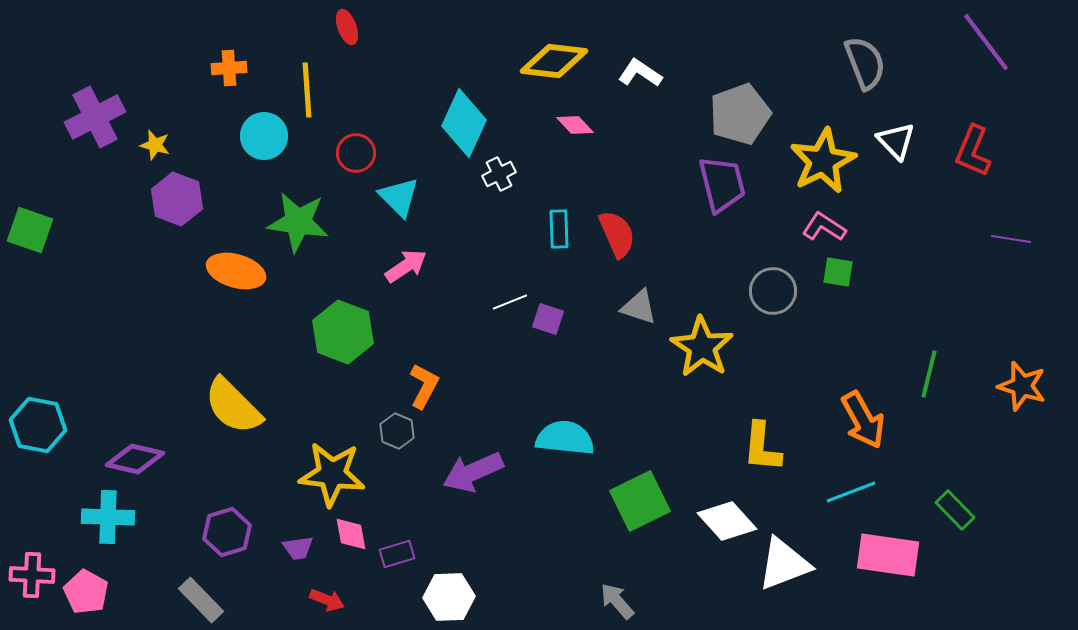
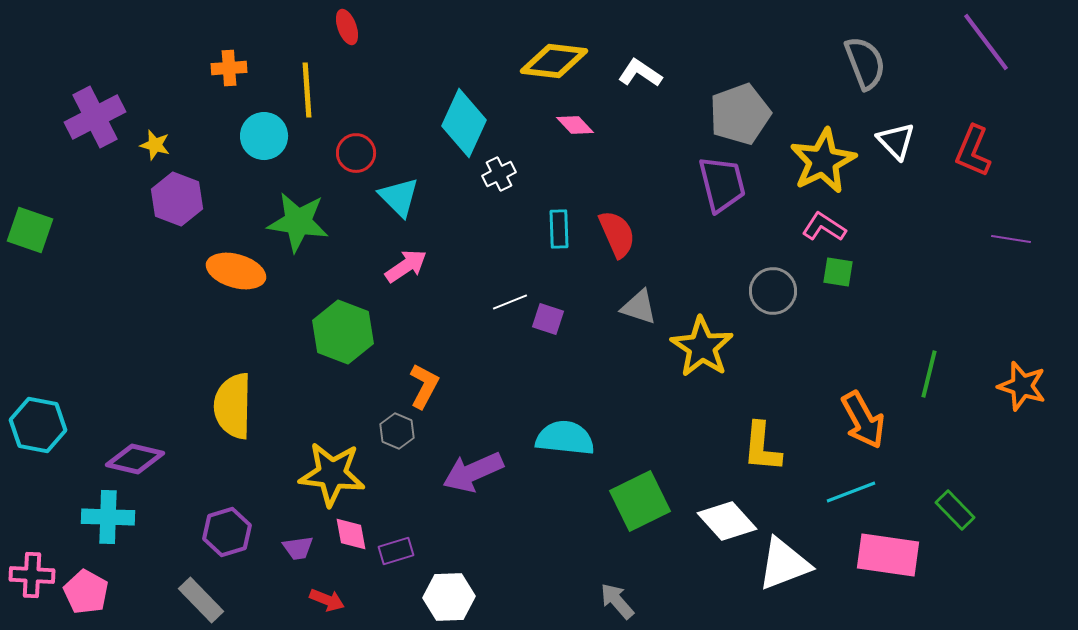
yellow semicircle at (233, 406): rotated 46 degrees clockwise
purple rectangle at (397, 554): moved 1 px left, 3 px up
